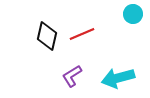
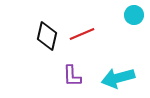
cyan circle: moved 1 px right, 1 px down
purple L-shape: rotated 60 degrees counterclockwise
